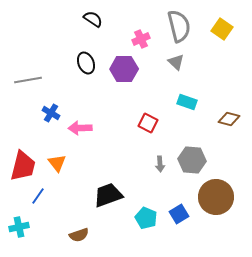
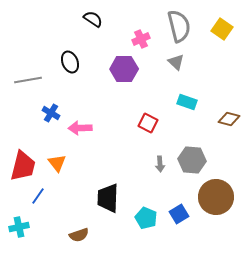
black ellipse: moved 16 px left, 1 px up
black trapezoid: moved 3 px down; rotated 68 degrees counterclockwise
